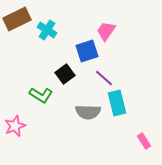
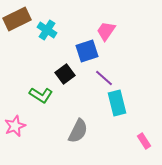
gray semicircle: moved 10 px left, 19 px down; rotated 65 degrees counterclockwise
